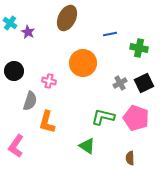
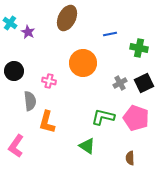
gray semicircle: rotated 24 degrees counterclockwise
